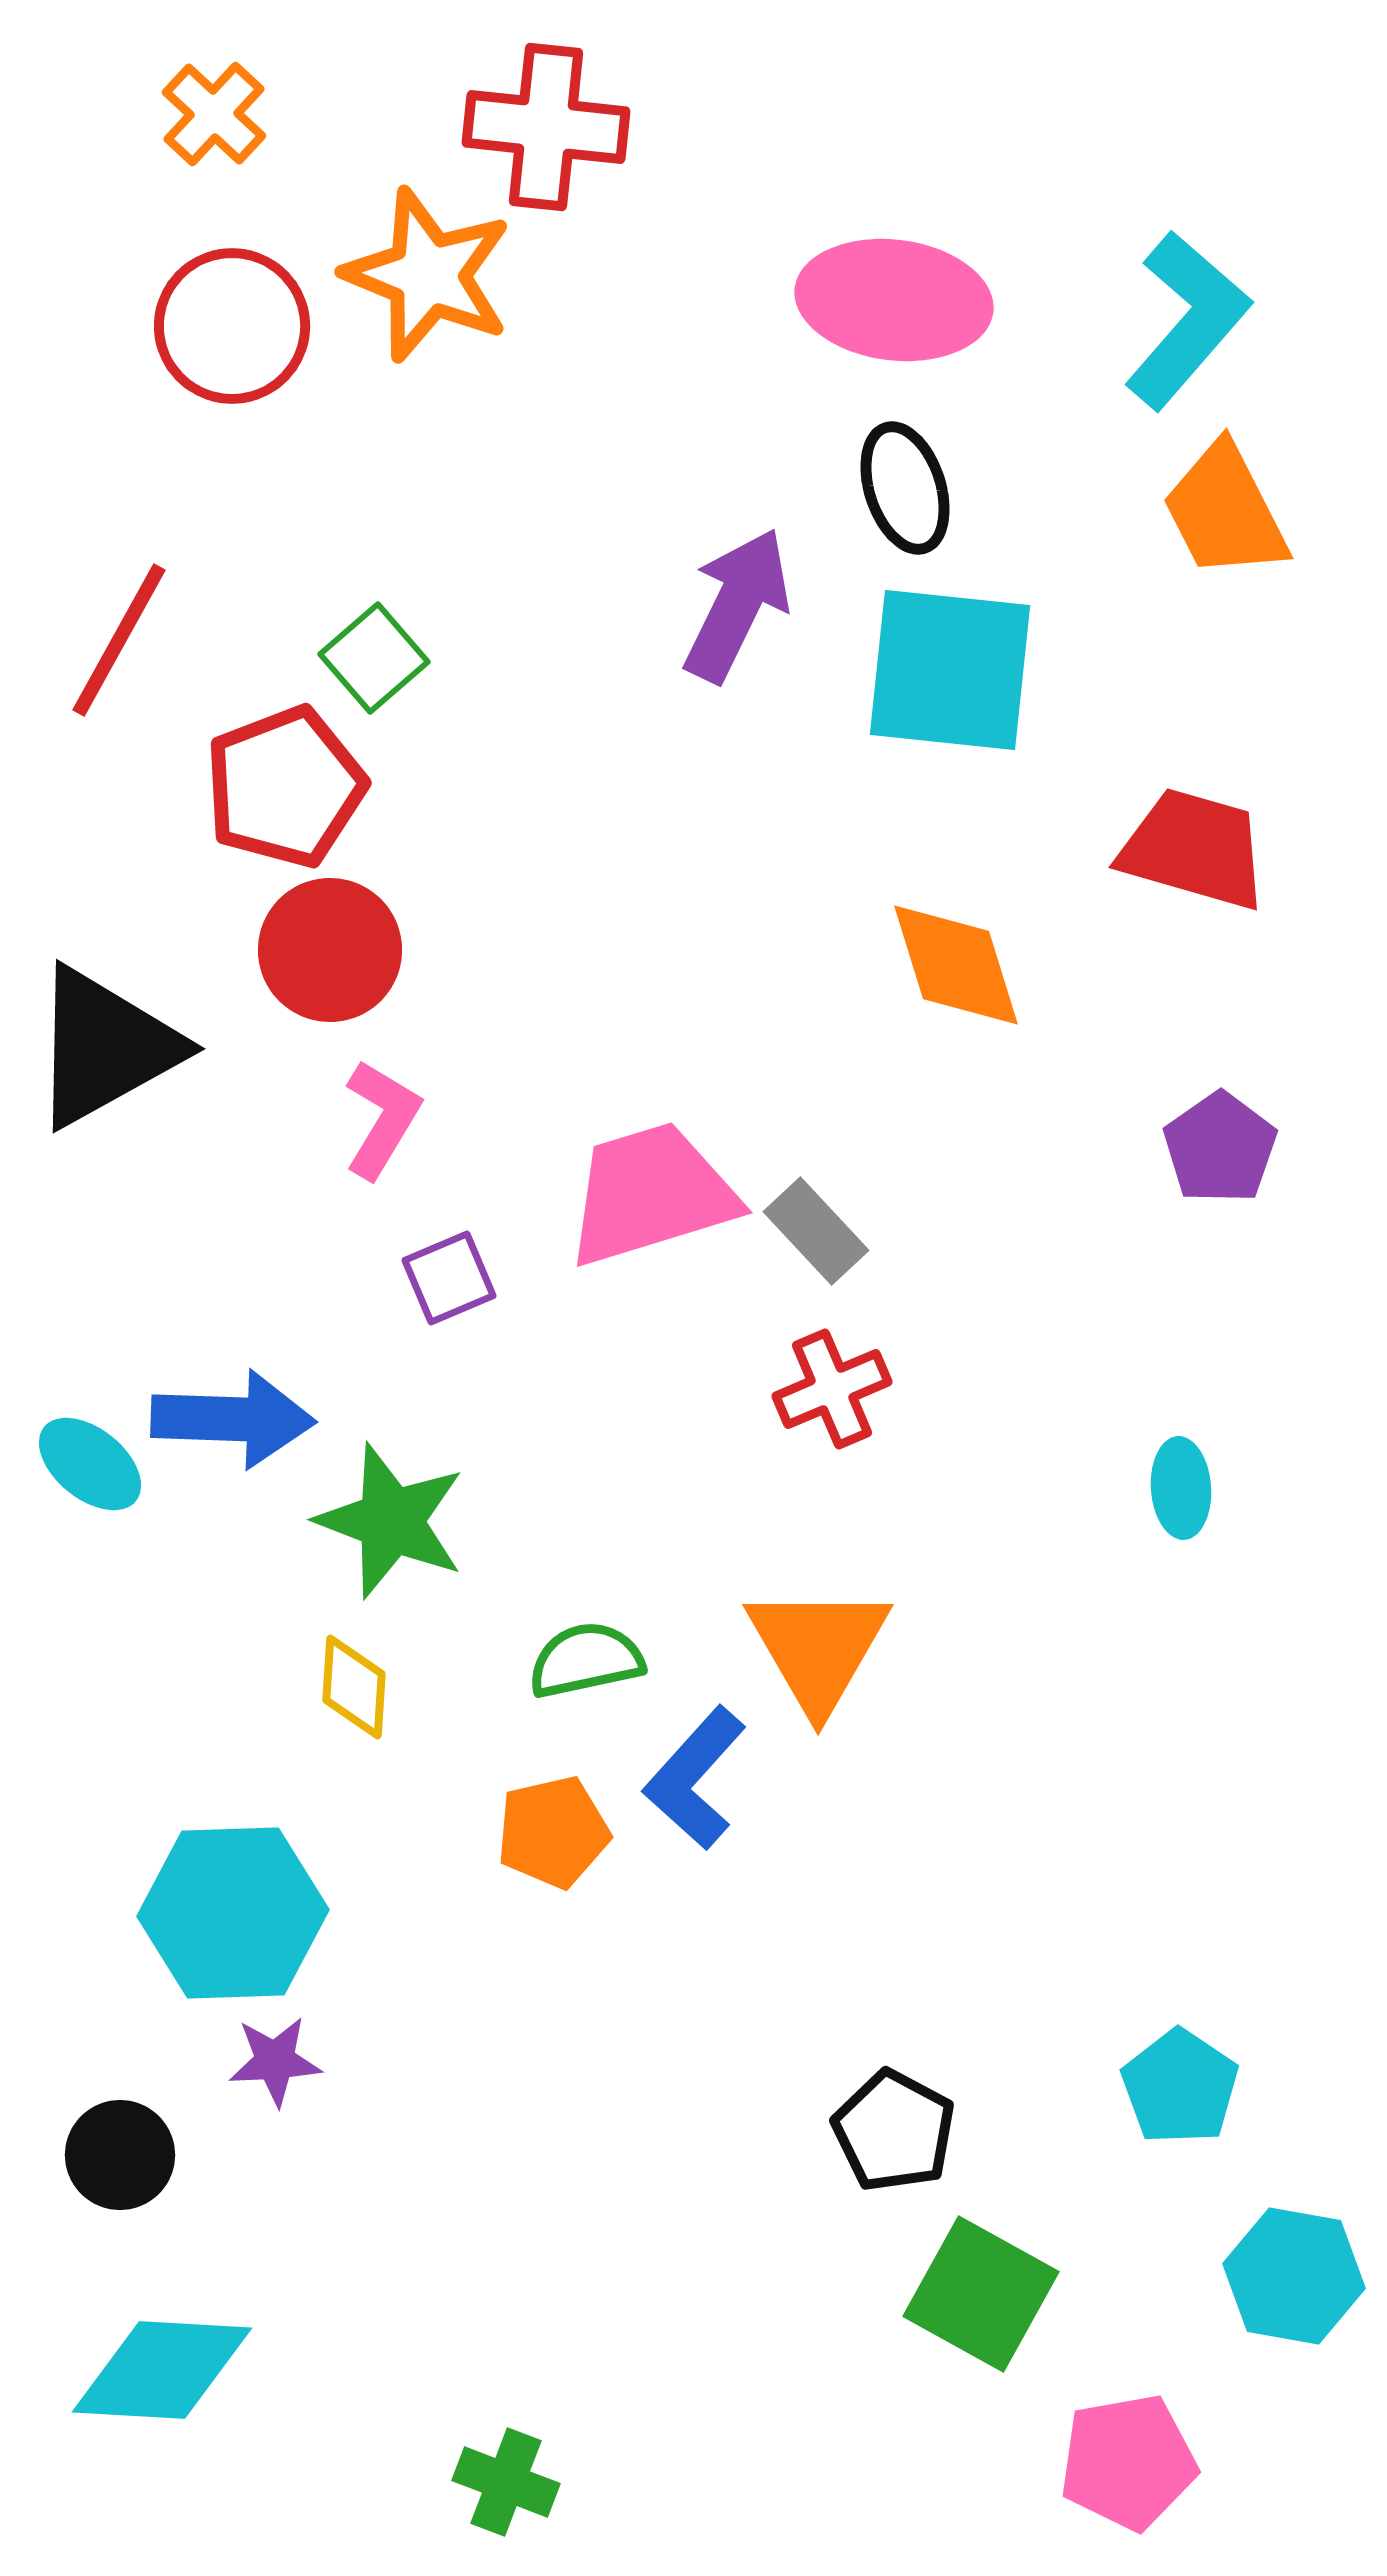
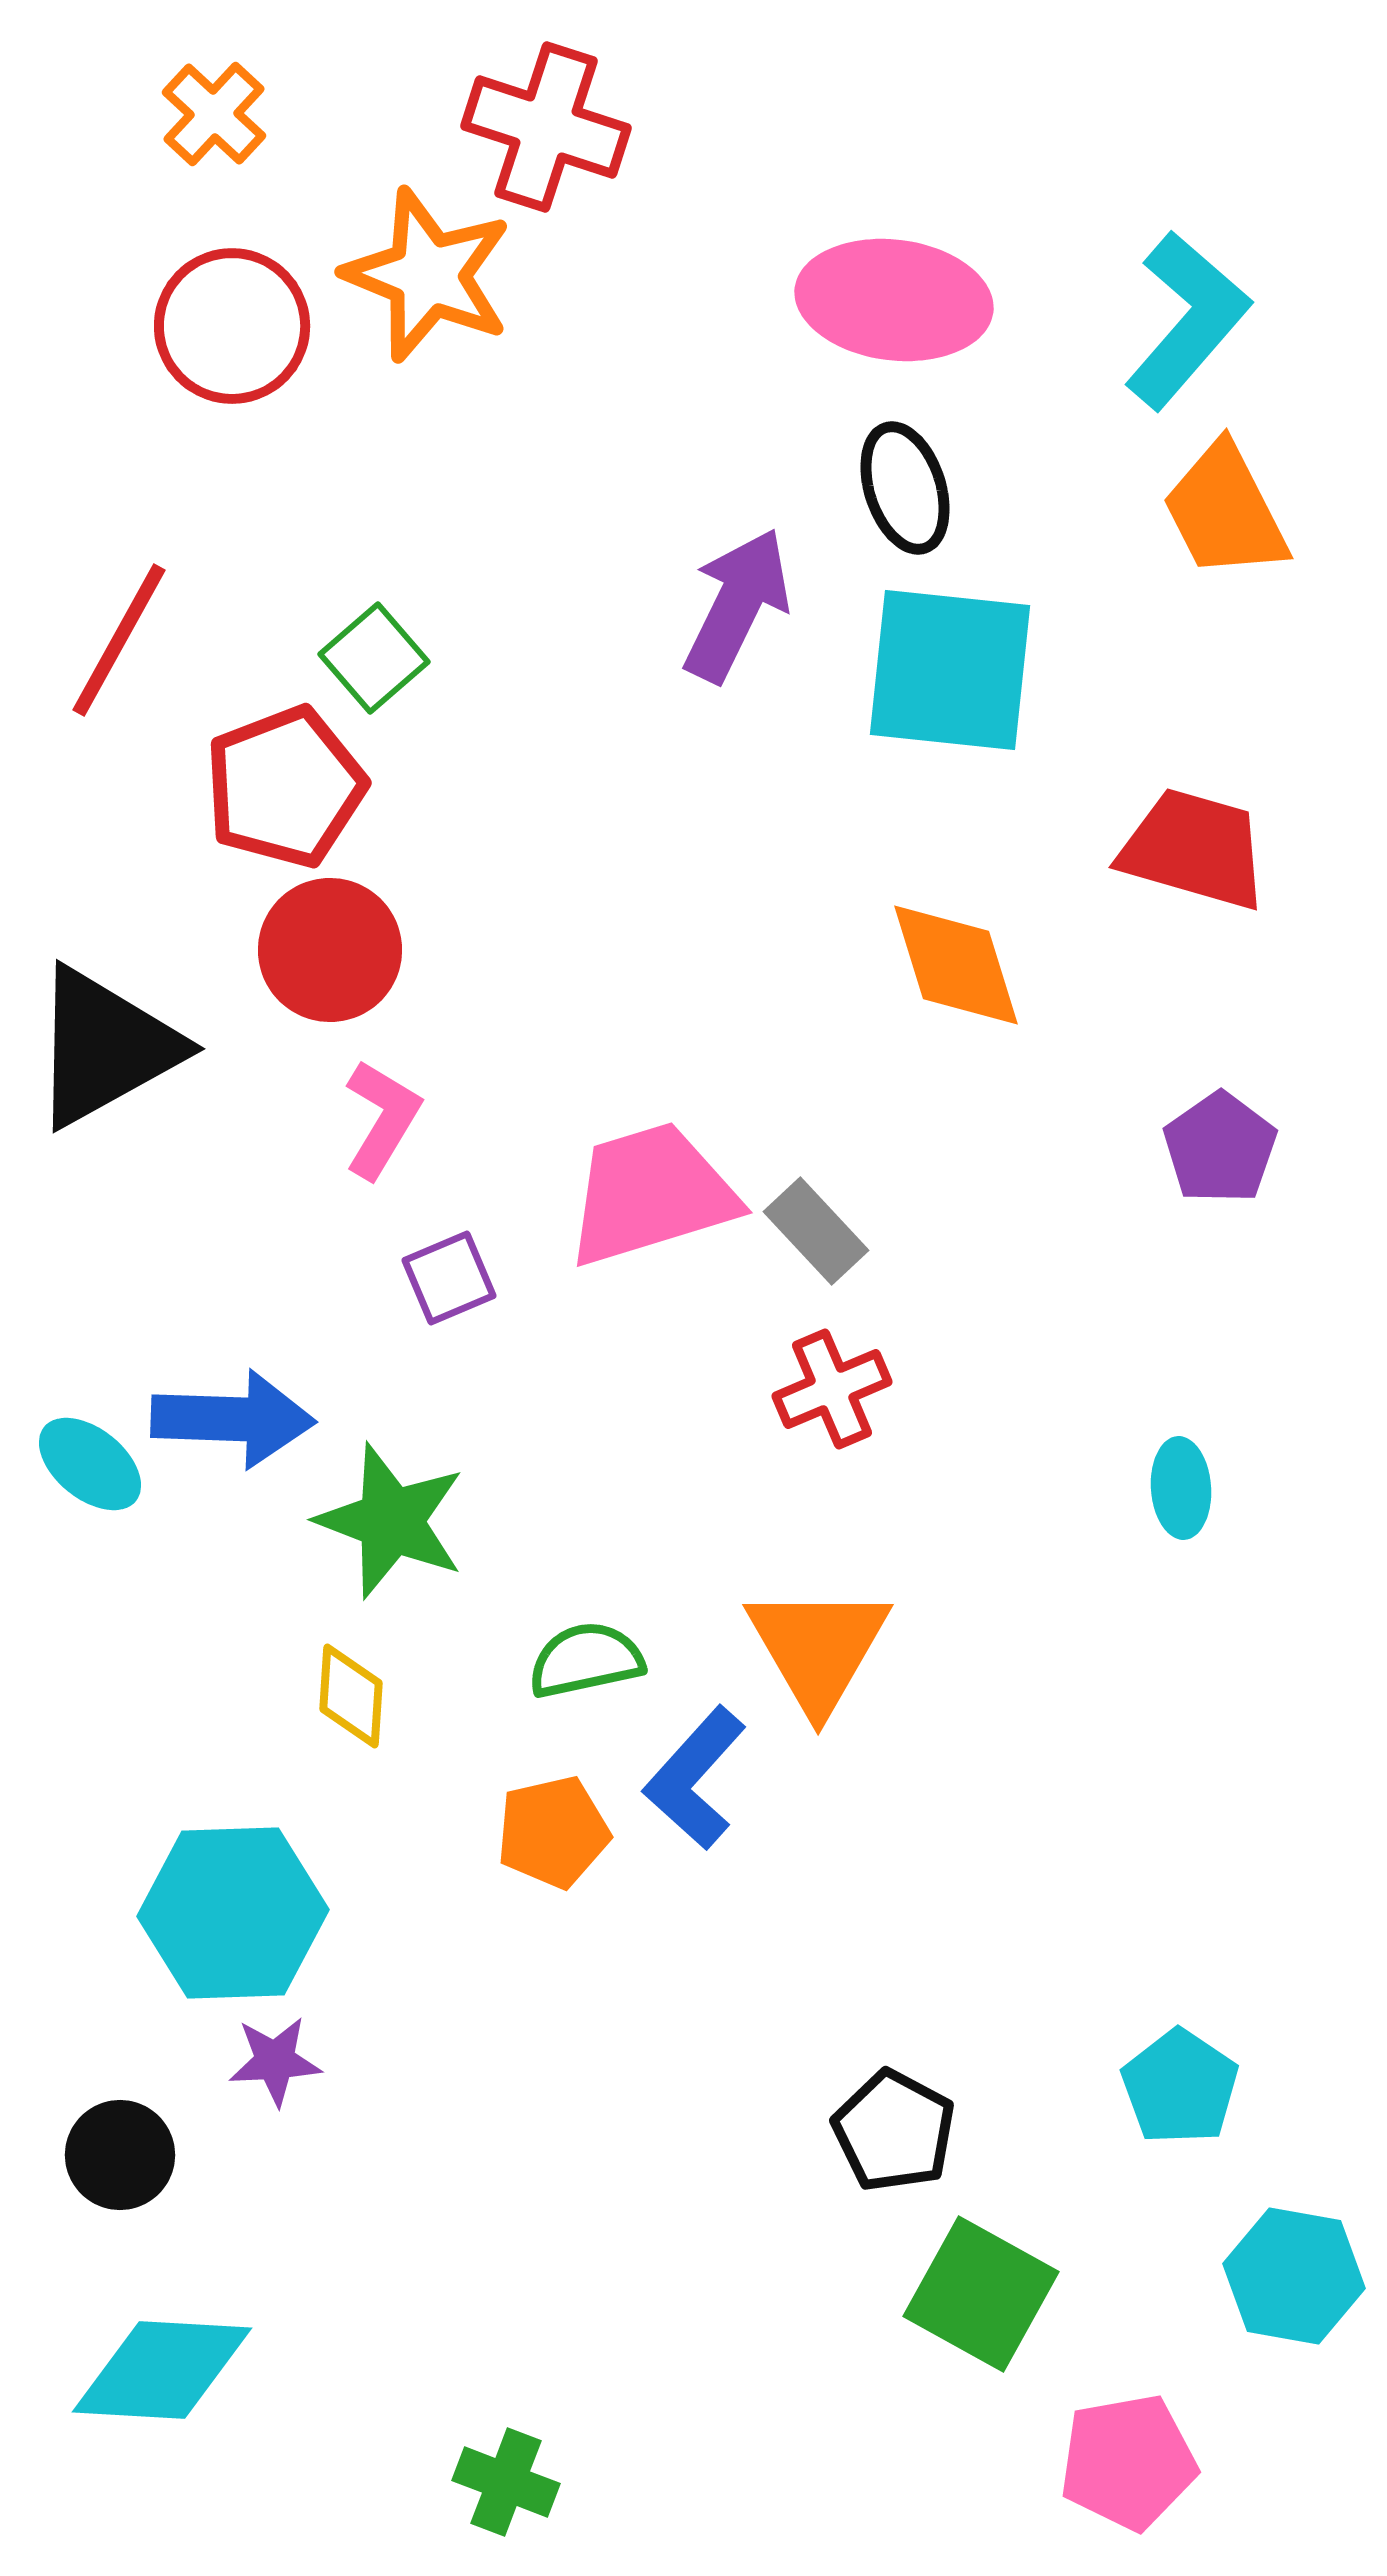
red cross at (546, 127): rotated 12 degrees clockwise
yellow diamond at (354, 1687): moved 3 px left, 9 px down
